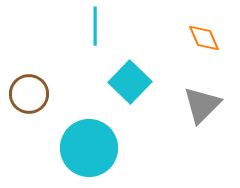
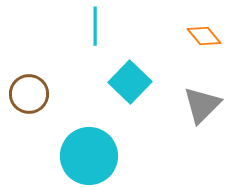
orange diamond: moved 2 px up; rotated 16 degrees counterclockwise
cyan circle: moved 8 px down
